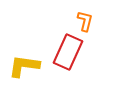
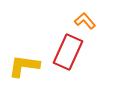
orange L-shape: rotated 55 degrees counterclockwise
